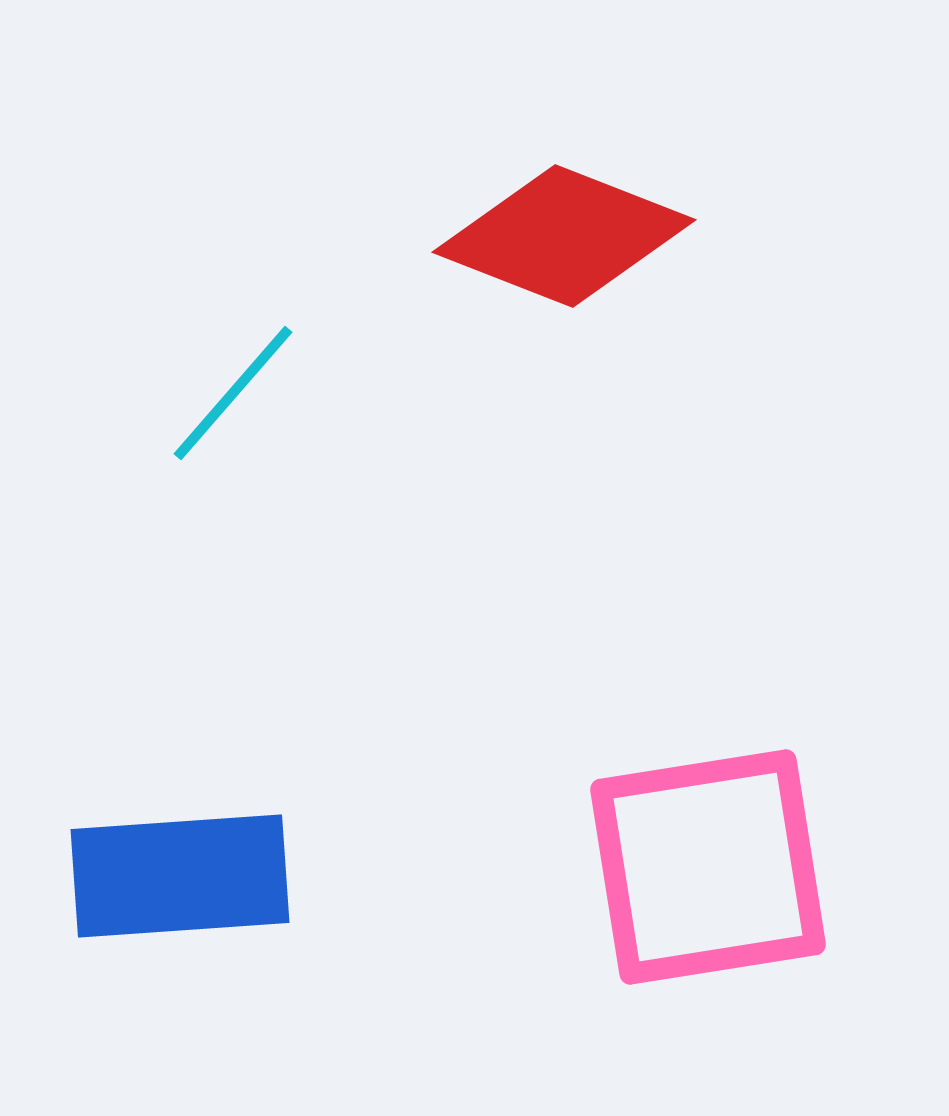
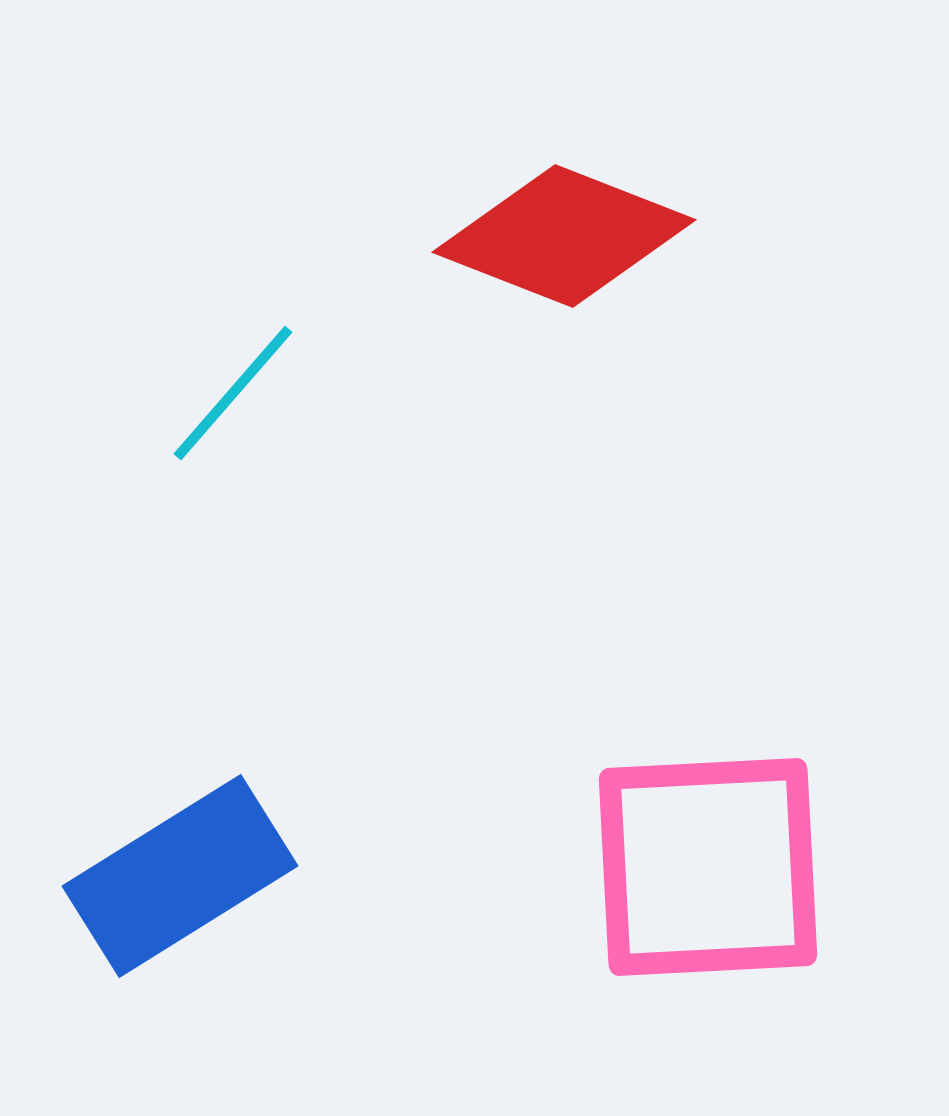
pink square: rotated 6 degrees clockwise
blue rectangle: rotated 28 degrees counterclockwise
